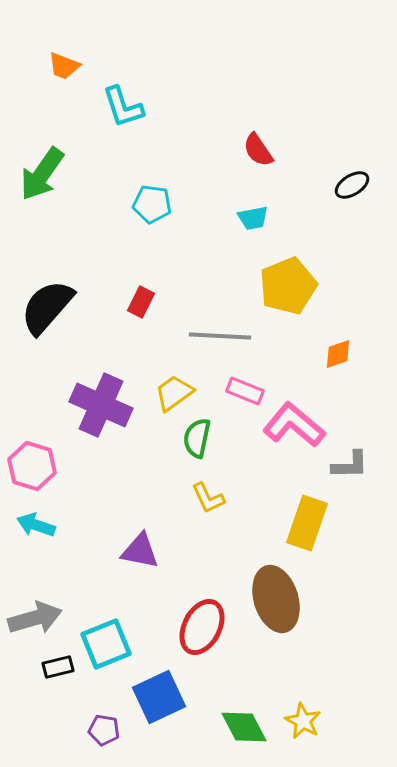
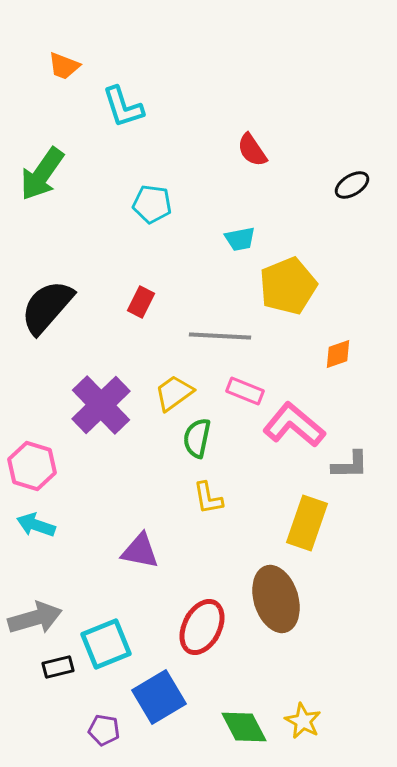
red semicircle: moved 6 px left
cyan trapezoid: moved 13 px left, 21 px down
purple cross: rotated 22 degrees clockwise
yellow L-shape: rotated 15 degrees clockwise
blue square: rotated 6 degrees counterclockwise
